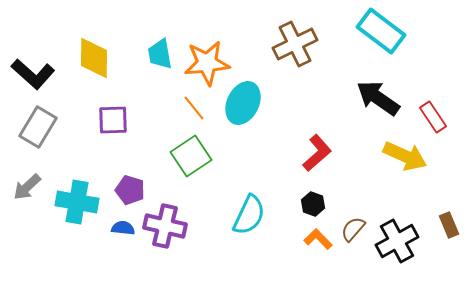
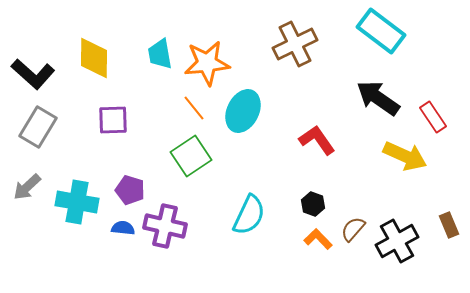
cyan ellipse: moved 8 px down
red L-shape: moved 13 px up; rotated 84 degrees counterclockwise
